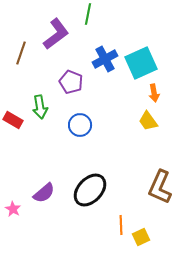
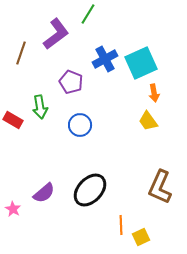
green line: rotated 20 degrees clockwise
